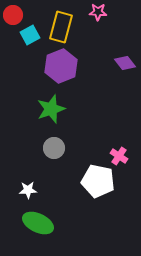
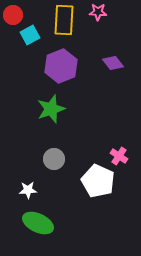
yellow rectangle: moved 3 px right, 7 px up; rotated 12 degrees counterclockwise
purple diamond: moved 12 px left
gray circle: moved 11 px down
white pentagon: rotated 12 degrees clockwise
